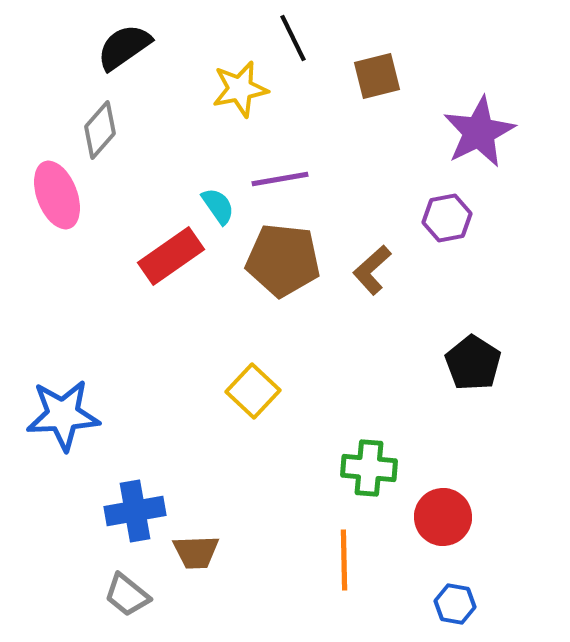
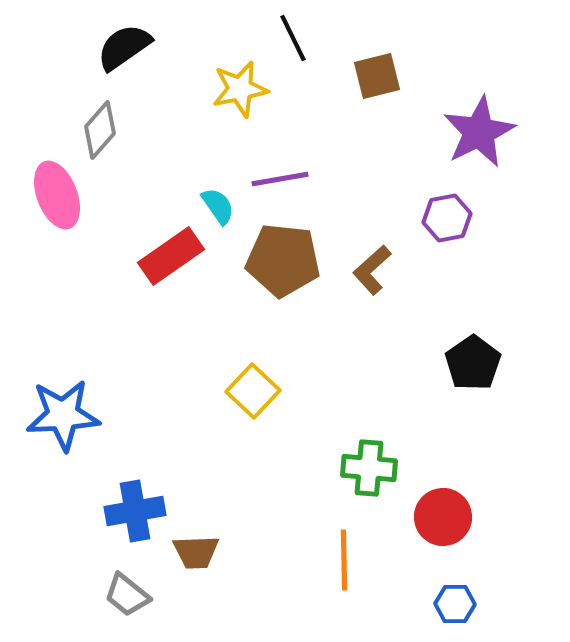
black pentagon: rotated 4 degrees clockwise
blue hexagon: rotated 9 degrees counterclockwise
